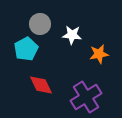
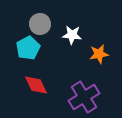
cyan pentagon: moved 2 px right, 1 px up
red diamond: moved 5 px left
purple cross: moved 2 px left
